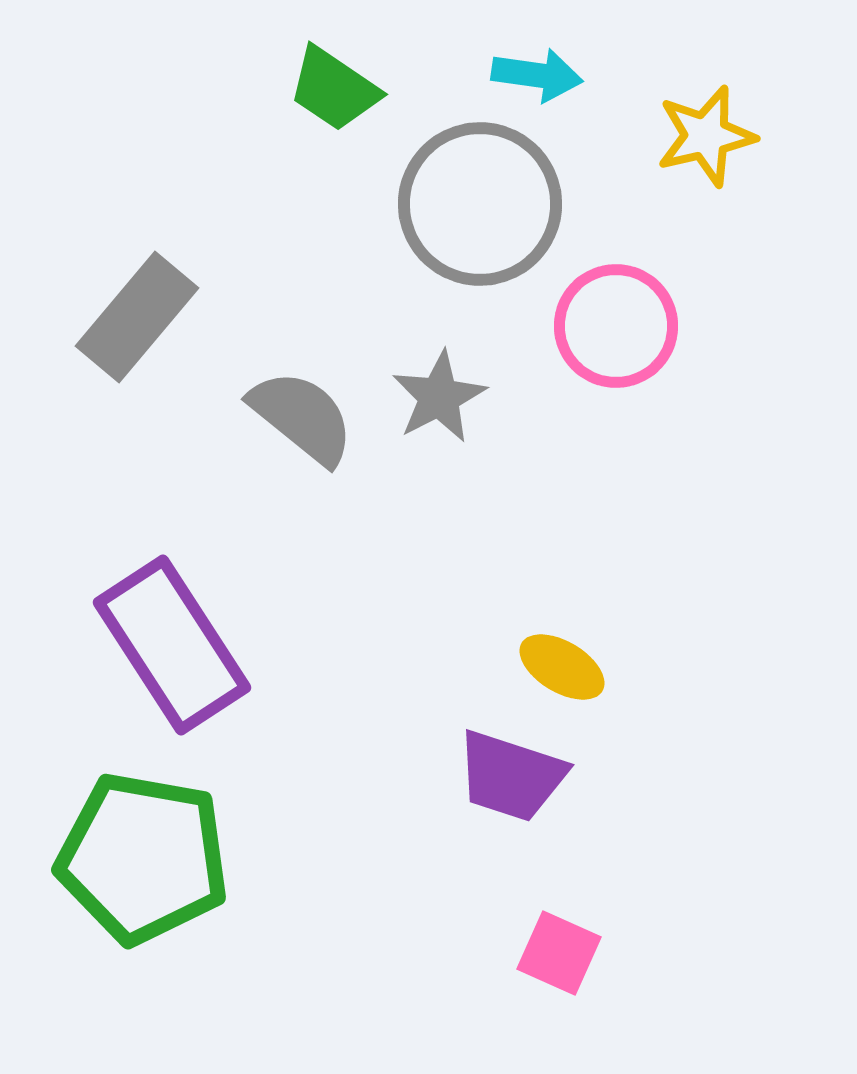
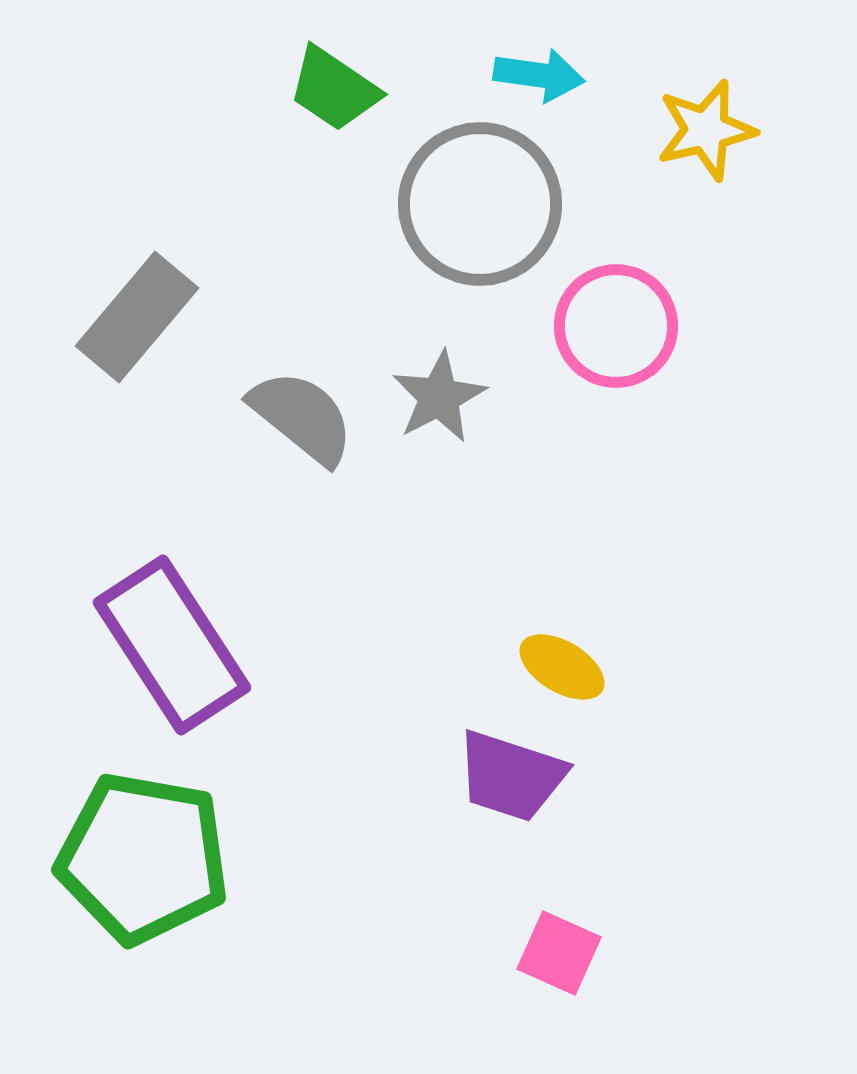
cyan arrow: moved 2 px right
yellow star: moved 6 px up
